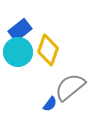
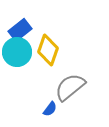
cyan circle: moved 1 px left
blue semicircle: moved 5 px down
